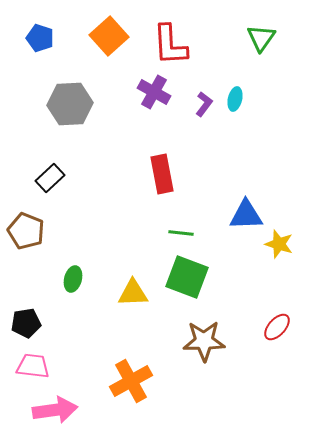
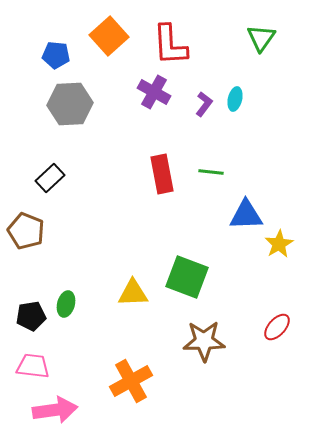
blue pentagon: moved 16 px right, 17 px down; rotated 12 degrees counterclockwise
green line: moved 30 px right, 61 px up
yellow star: rotated 24 degrees clockwise
green ellipse: moved 7 px left, 25 px down
black pentagon: moved 5 px right, 7 px up
